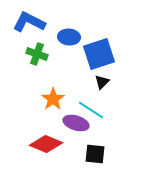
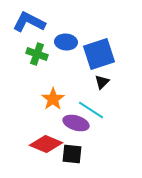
blue ellipse: moved 3 px left, 5 px down
black square: moved 23 px left
